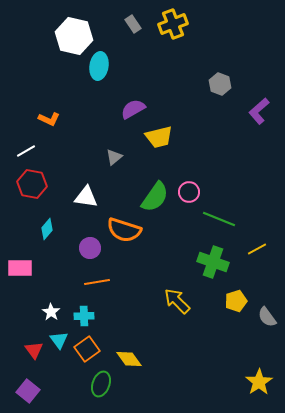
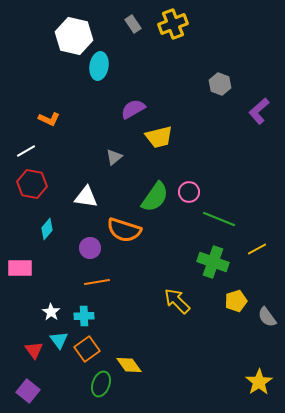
yellow diamond: moved 6 px down
